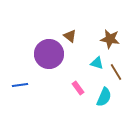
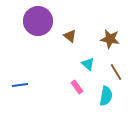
purple circle: moved 11 px left, 33 px up
cyan triangle: moved 9 px left, 1 px down; rotated 24 degrees clockwise
pink rectangle: moved 1 px left, 1 px up
cyan semicircle: moved 2 px right, 1 px up; rotated 12 degrees counterclockwise
